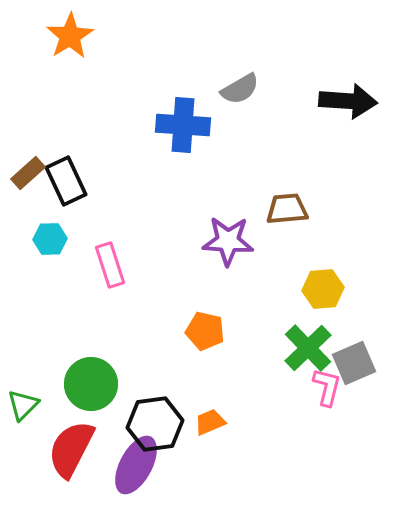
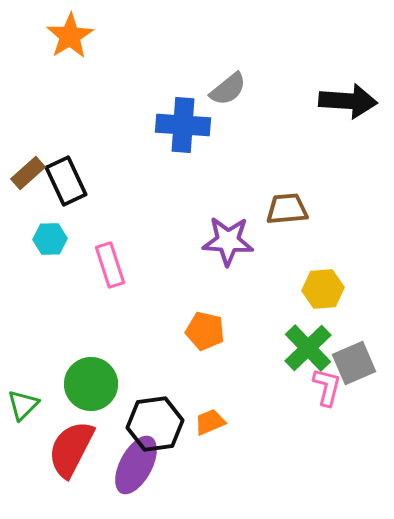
gray semicircle: moved 12 px left; rotated 9 degrees counterclockwise
